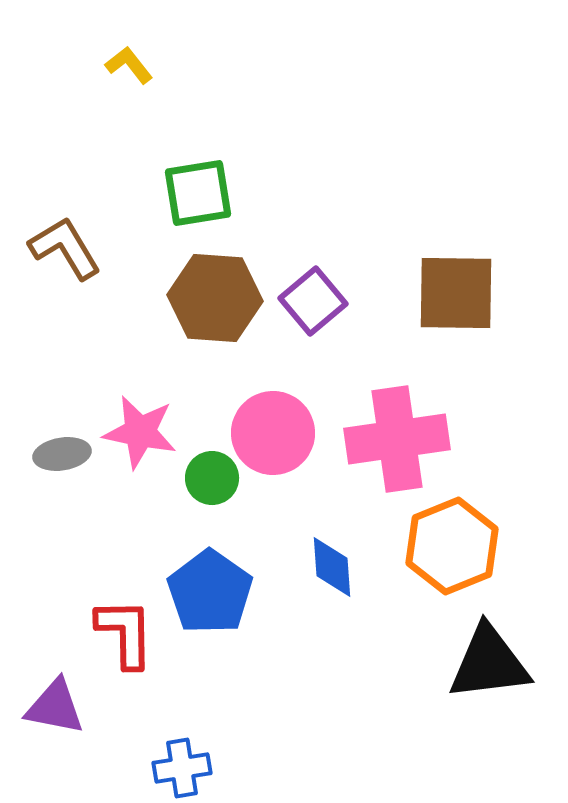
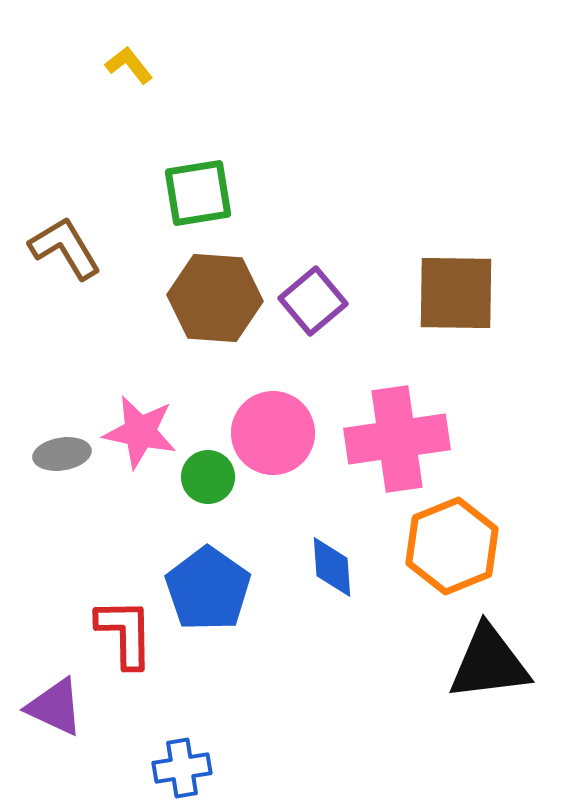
green circle: moved 4 px left, 1 px up
blue pentagon: moved 2 px left, 3 px up
purple triangle: rotated 14 degrees clockwise
